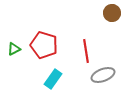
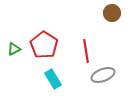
red pentagon: rotated 16 degrees clockwise
cyan rectangle: rotated 66 degrees counterclockwise
